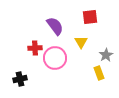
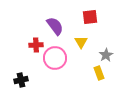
red cross: moved 1 px right, 3 px up
black cross: moved 1 px right, 1 px down
